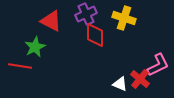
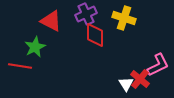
white triangle: moved 6 px right; rotated 35 degrees clockwise
